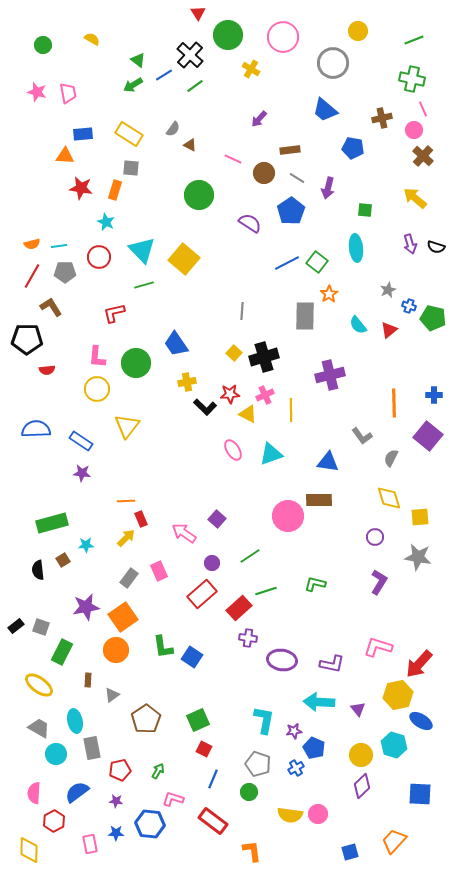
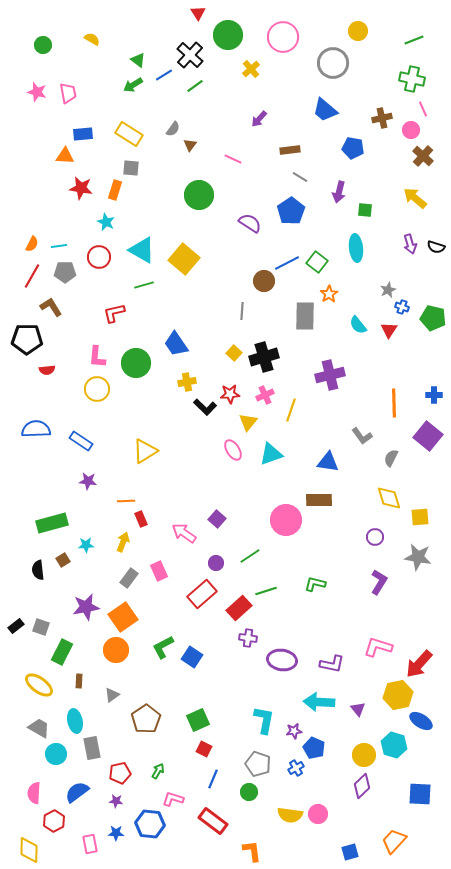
yellow cross at (251, 69): rotated 18 degrees clockwise
pink circle at (414, 130): moved 3 px left
brown triangle at (190, 145): rotated 40 degrees clockwise
brown circle at (264, 173): moved 108 px down
gray line at (297, 178): moved 3 px right, 1 px up
purple arrow at (328, 188): moved 11 px right, 4 px down
orange semicircle at (32, 244): rotated 49 degrees counterclockwise
cyan triangle at (142, 250): rotated 16 degrees counterclockwise
blue cross at (409, 306): moved 7 px left, 1 px down
red triangle at (389, 330): rotated 18 degrees counterclockwise
yellow line at (291, 410): rotated 20 degrees clockwise
yellow triangle at (248, 414): moved 8 px down; rotated 42 degrees clockwise
yellow triangle at (127, 426): moved 18 px right, 25 px down; rotated 20 degrees clockwise
purple star at (82, 473): moved 6 px right, 8 px down
pink circle at (288, 516): moved 2 px left, 4 px down
yellow arrow at (126, 538): moved 3 px left, 4 px down; rotated 24 degrees counterclockwise
purple circle at (212, 563): moved 4 px right
green L-shape at (163, 647): rotated 70 degrees clockwise
brown rectangle at (88, 680): moved 9 px left, 1 px down
yellow circle at (361, 755): moved 3 px right
red pentagon at (120, 770): moved 3 px down
